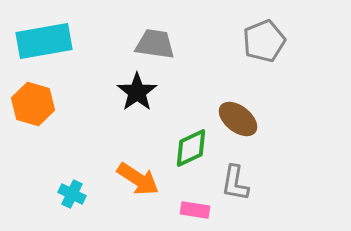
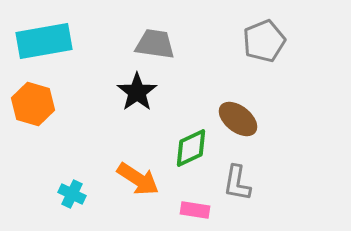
gray L-shape: moved 2 px right
